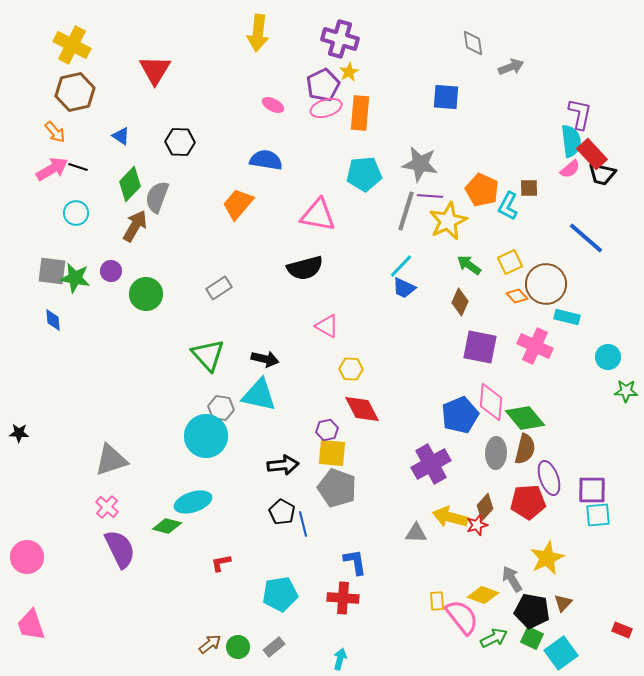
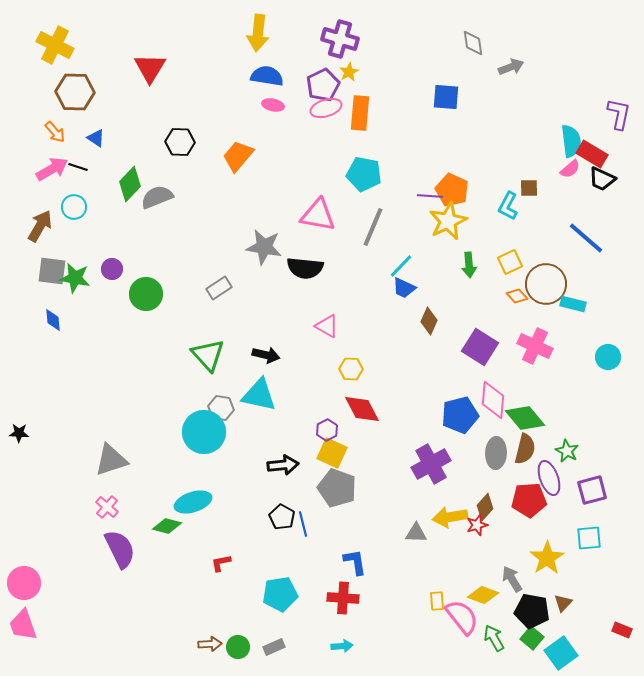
yellow cross at (72, 45): moved 17 px left
red triangle at (155, 70): moved 5 px left, 2 px up
brown hexagon at (75, 92): rotated 15 degrees clockwise
pink ellipse at (273, 105): rotated 15 degrees counterclockwise
purple L-shape at (580, 114): moved 39 px right
blue triangle at (121, 136): moved 25 px left, 2 px down
red rectangle at (592, 154): rotated 16 degrees counterclockwise
blue semicircle at (266, 160): moved 1 px right, 84 px up
gray star at (420, 164): moved 156 px left, 83 px down
cyan pentagon at (364, 174): rotated 16 degrees clockwise
black trapezoid at (602, 174): moved 5 px down; rotated 12 degrees clockwise
orange pentagon at (482, 190): moved 30 px left
gray semicircle at (157, 197): rotated 48 degrees clockwise
orange trapezoid at (238, 204): moved 48 px up
gray line at (406, 211): moved 33 px left, 16 px down; rotated 6 degrees clockwise
cyan circle at (76, 213): moved 2 px left, 6 px up
brown arrow at (135, 226): moved 95 px left
green arrow at (469, 265): rotated 130 degrees counterclockwise
black semicircle at (305, 268): rotated 21 degrees clockwise
purple circle at (111, 271): moved 1 px right, 2 px up
brown diamond at (460, 302): moved 31 px left, 19 px down
cyan rectangle at (567, 317): moved 6 px right, 13 px up
purple square at (480, 347): rotated 21 degrees clockwise
black arrow at (265, 359): moved 1 px right, 4 px up
green star at (626, 391): moved 59 px left, 60 px down; rotated 25 degrees clockwise
pink diamond at (491, 402): moved 2 px right, 2 px up
blue pentagon at (460, 415): rotated 9 degrees clockwise
purple hexagon at (327, 430): rotated 15 degrees counterclockwise
cyan circle at (206, 436): moved 2 px left, 4 px up
yellow square at (332, 453): rotated 20 degrees clockwise
purple square at (592, 490): rotated 16 degrees counterclockwise
red pentagon at (528, 502): moved 1 px right, 2 px up
black pentagon at (282, 512): moved 5 px down
cyan square at (598, 515): moved 9 px left, 23 px down
yellow arrow at (450, 517): rotated 24 degrees counterclockwise
pink circle at (27, 557): moved 3 px left, 26 px down
yellow star at (547, 558): rotated 8 degrees counterclockwise
pink trapezoid at (31, 625): moved 8 px left
green arrow at (494, 638): rotated 92 degrees counterclockwise
green square at (532, 638): rotated 15 degrees clockwise
brown arrow at (210, 644): rotated 35 degrees clockwise
gray rectangle at (274, 647): rotated 15 degrees clockwise
cyan arrow at (340, 659): moved 2 px right, 13 px up; rotated 70 degrees clockwise
